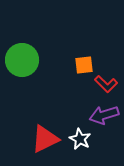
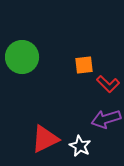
green circle: moved 3 px up
red L-shape: moved 2 px right
purple arrow: moved 2 px right, 4 px down
white star: moved 7 px down
